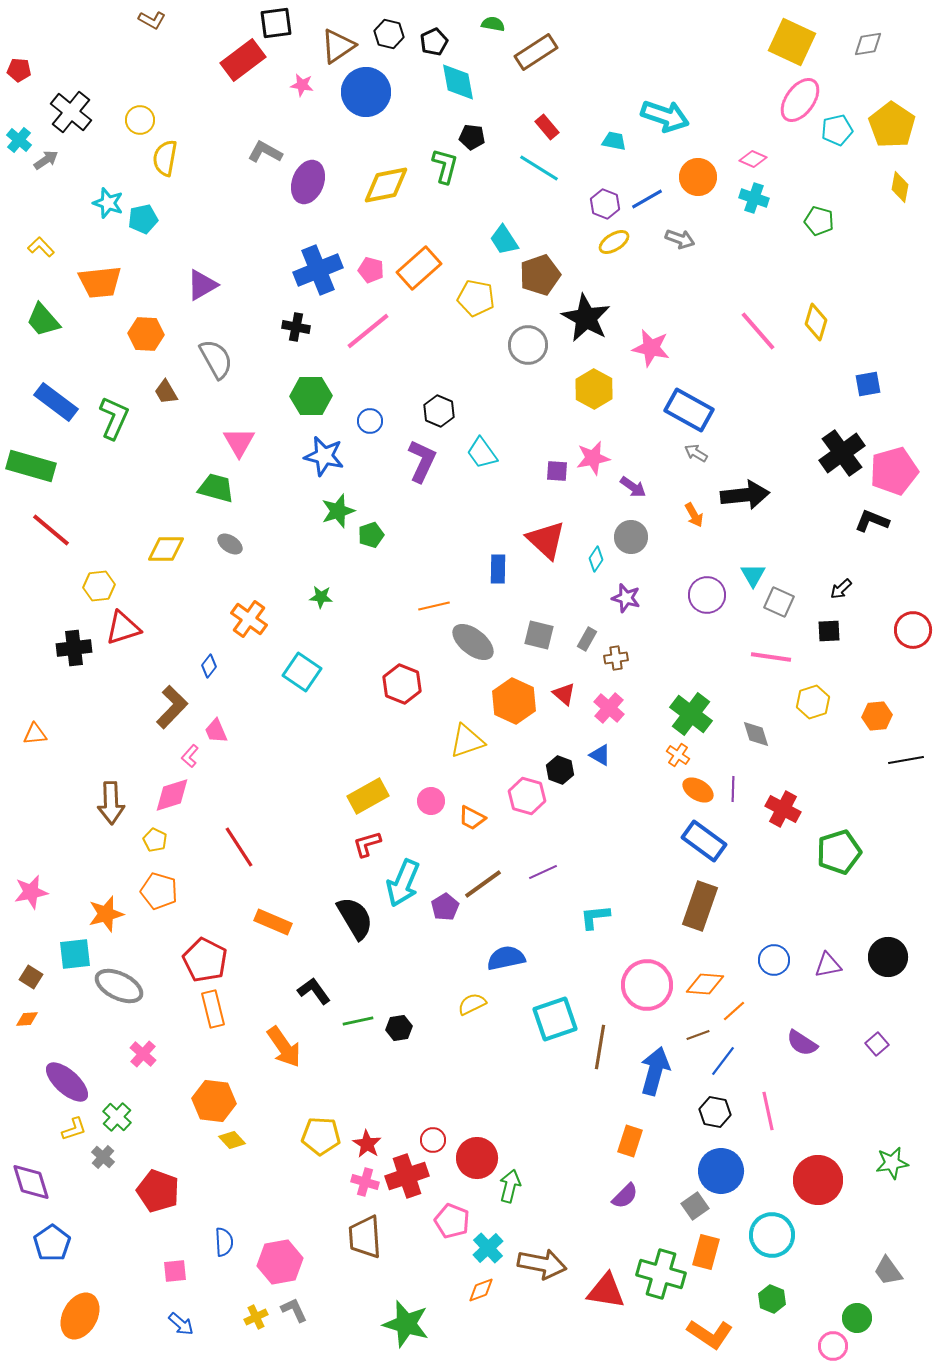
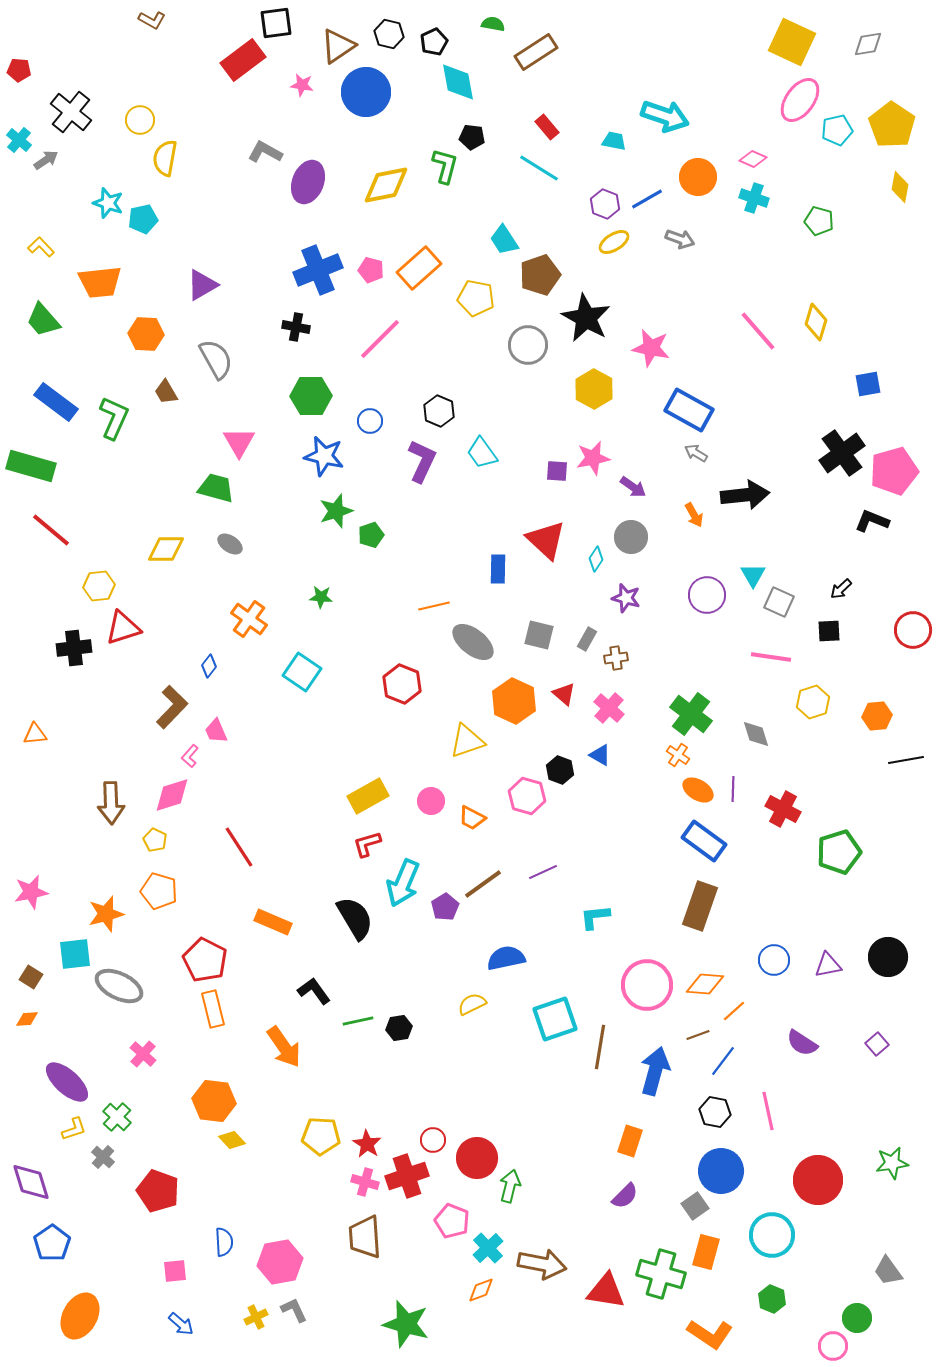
pink line at (368, 331): moved 12 px right, 8 px down; rotated 6 degrees counterclockwise
green star at (338, 511): moved 2 px left
